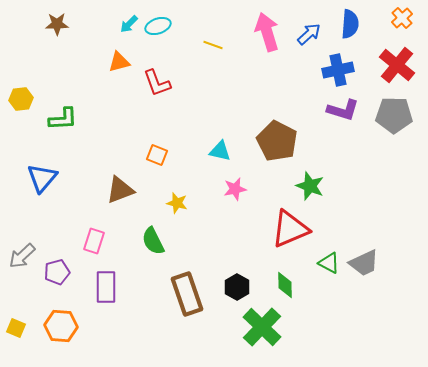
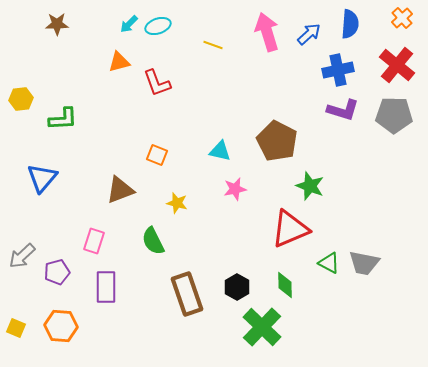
gray trapezoid: rotated 36 degrees clockwise
